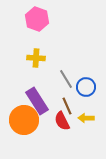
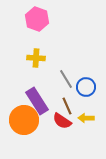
red semicircle: rotated 30 degrees counterclockwise
